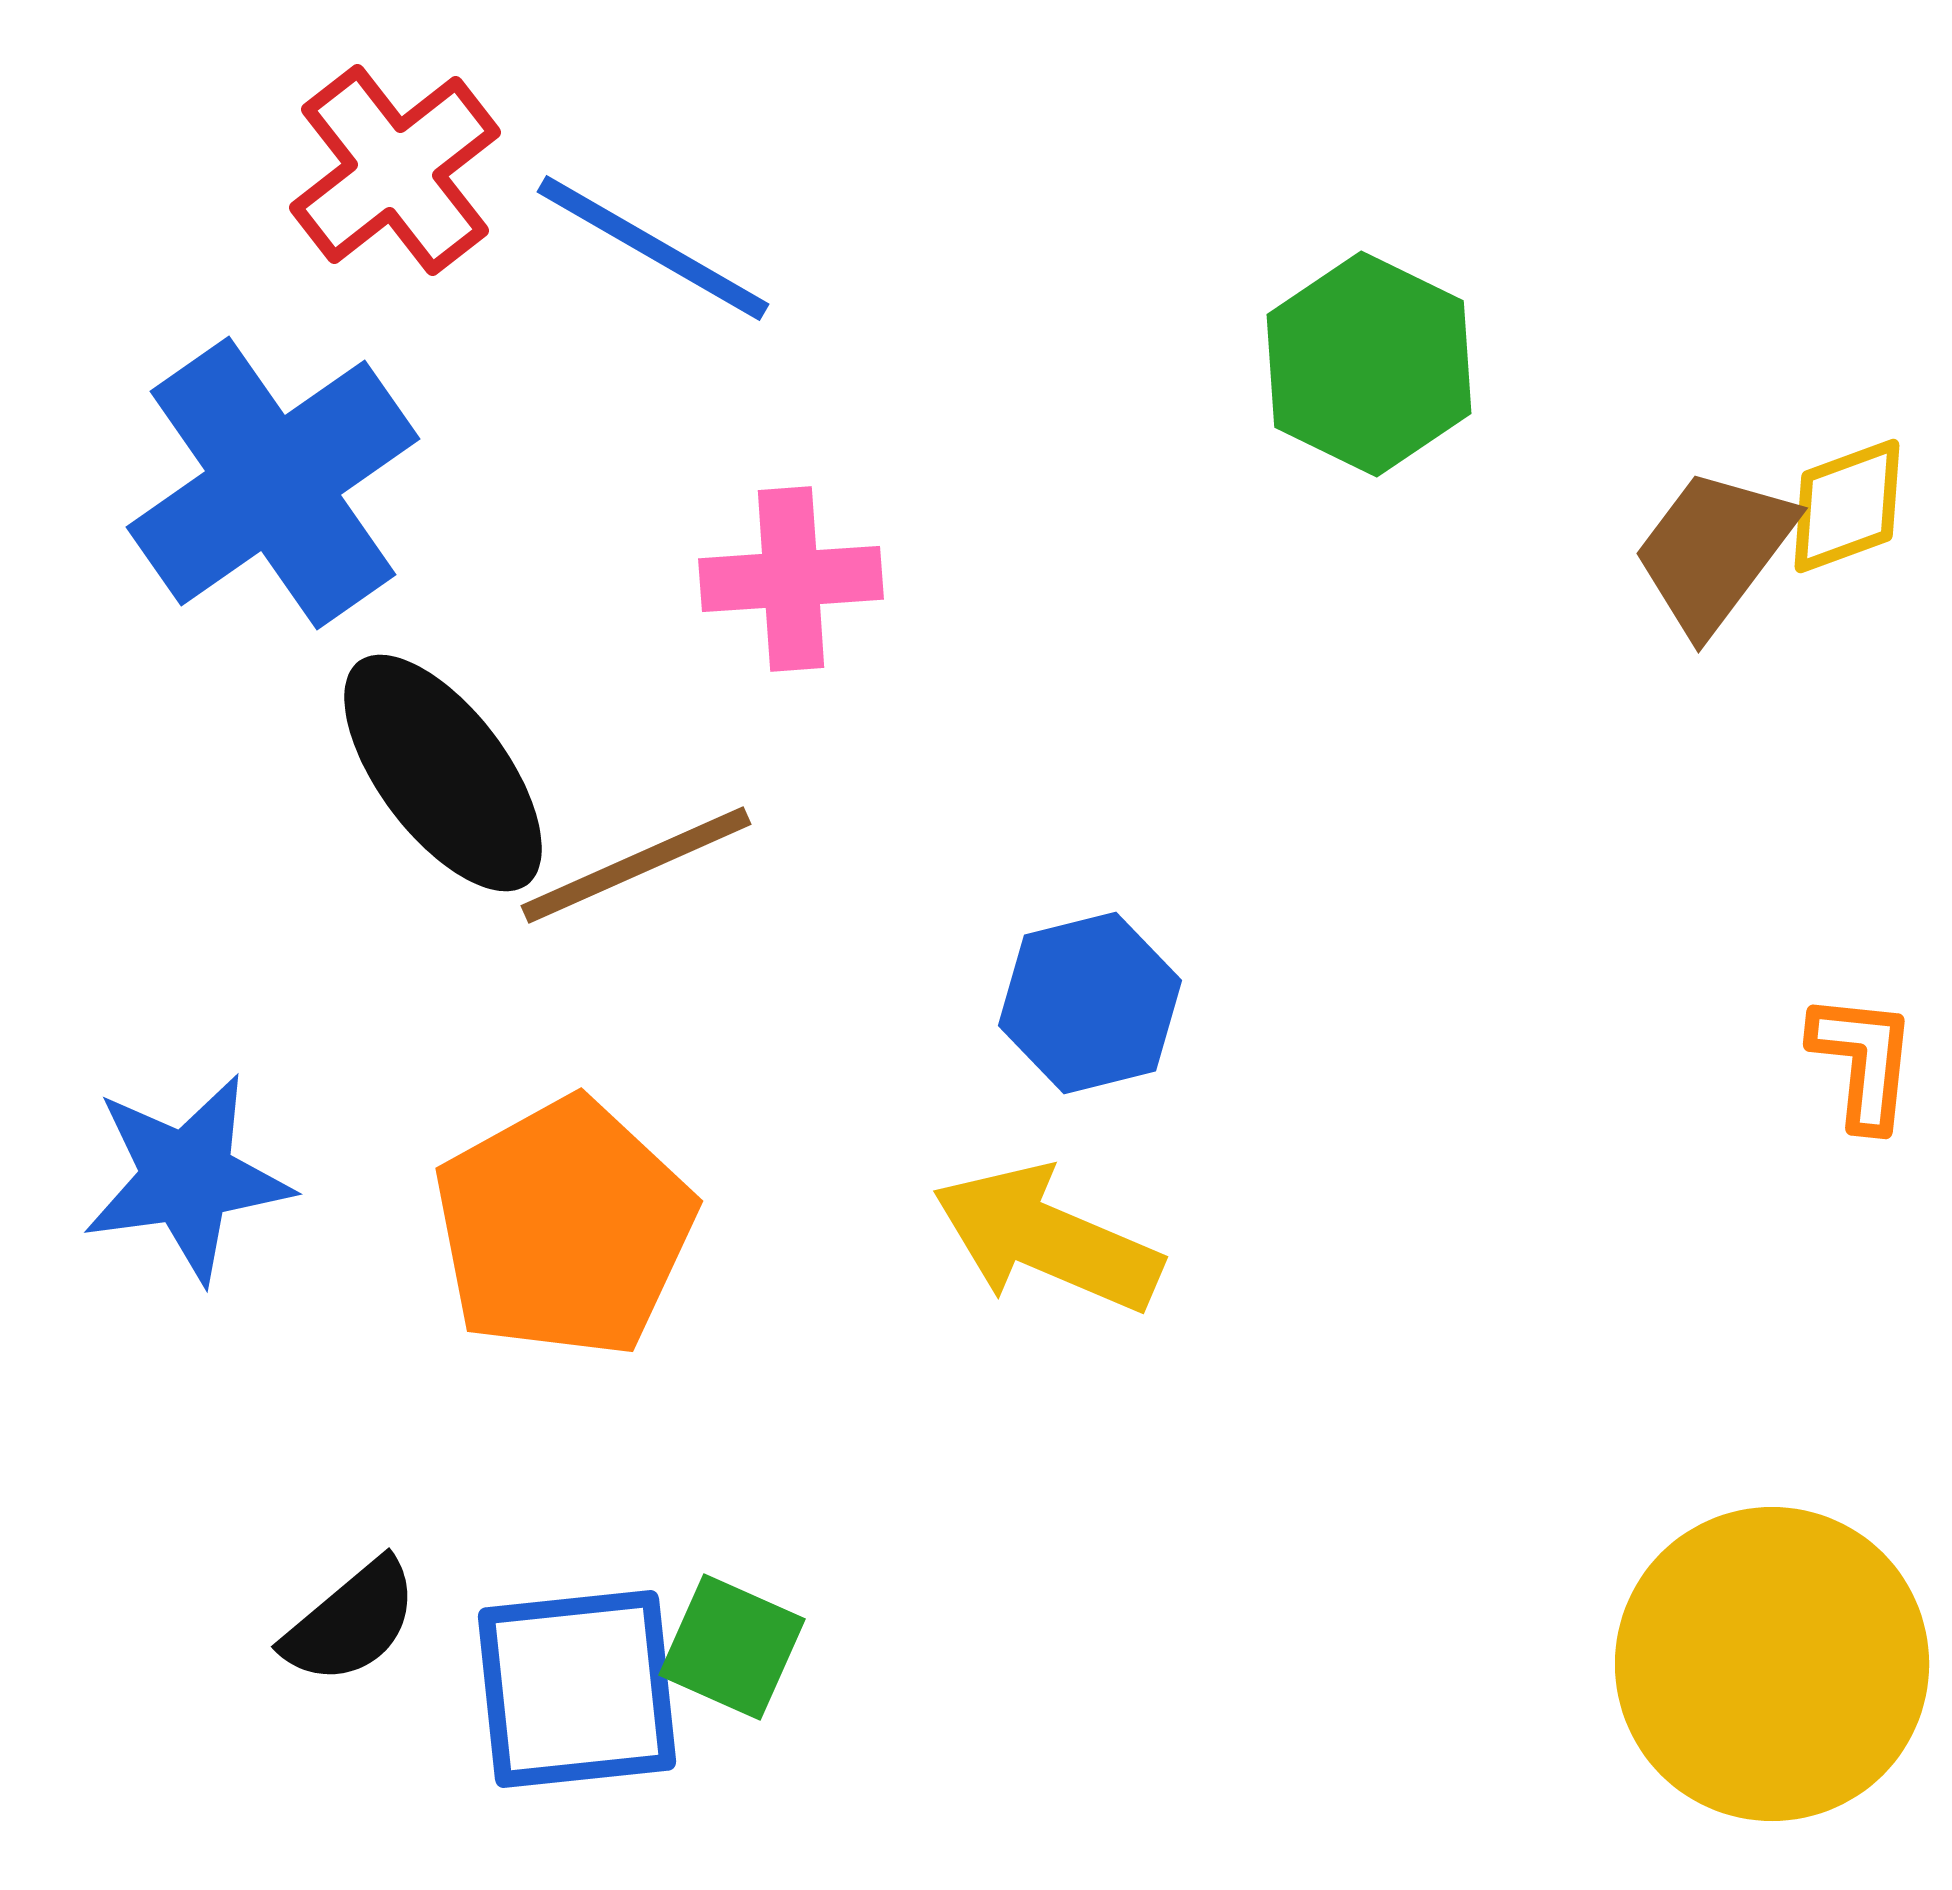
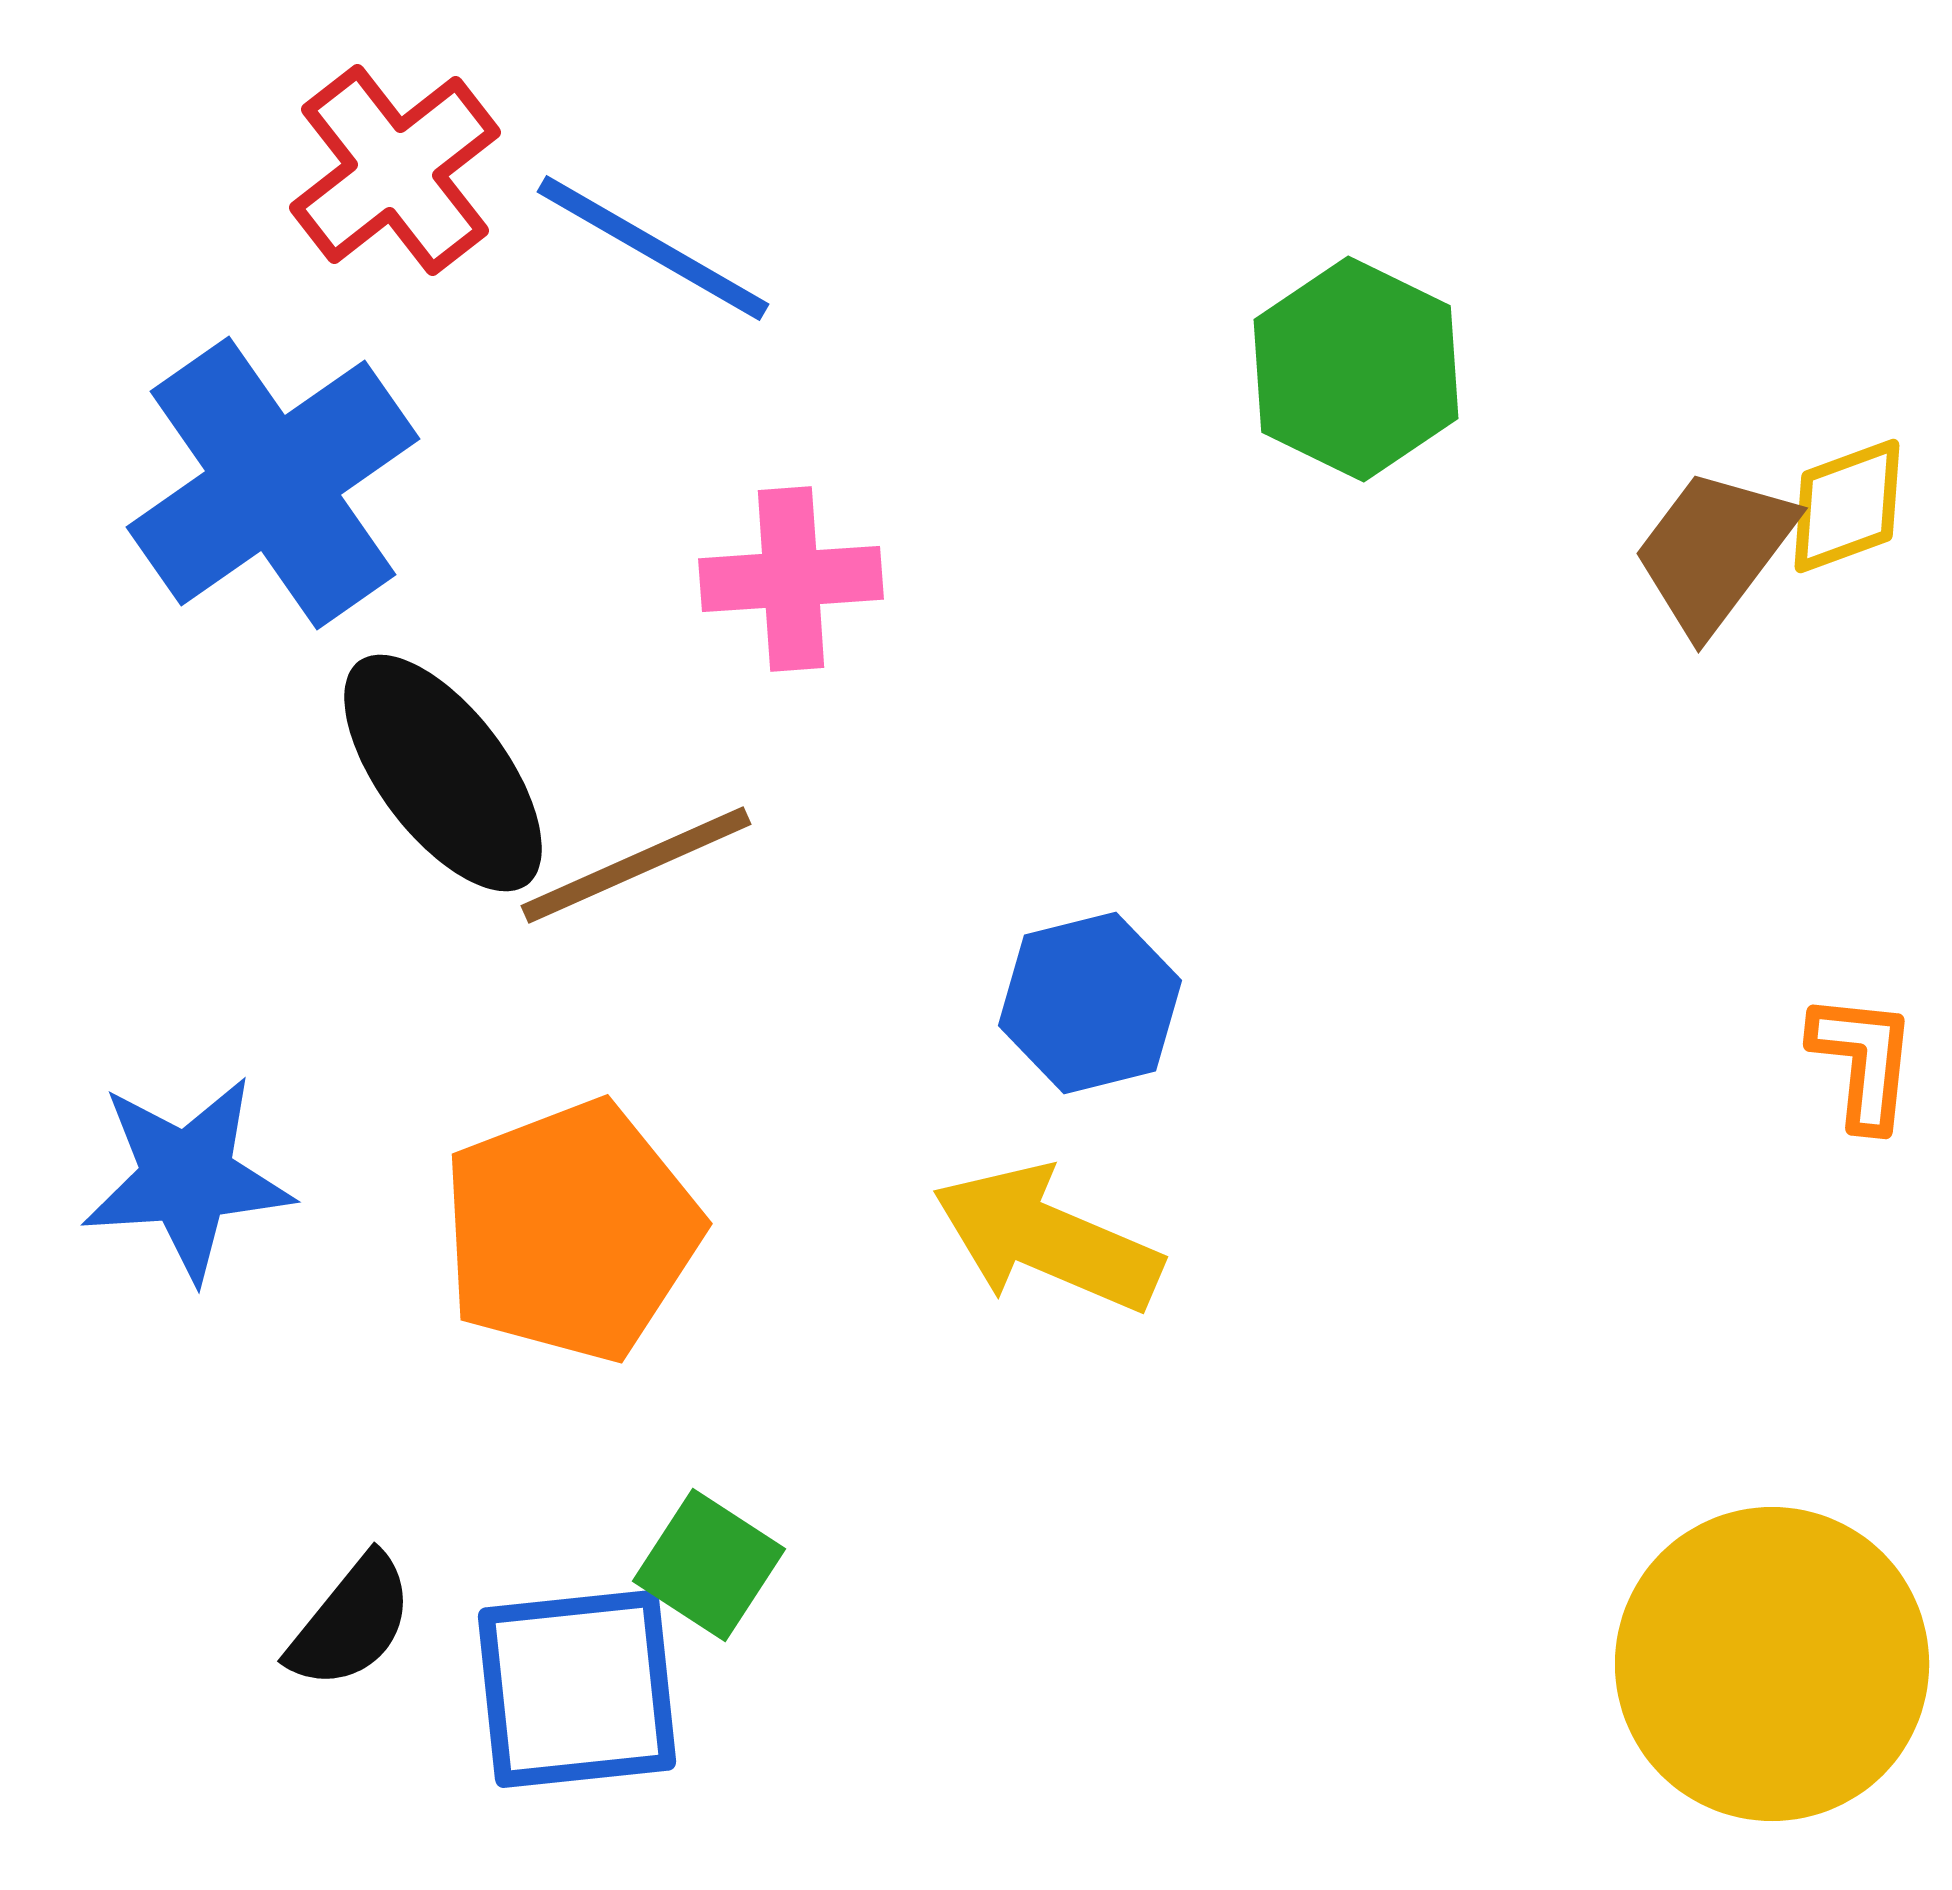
green hexagon: moved 13 px left, 5 px down
blue star: rotated 4 degrees clockwise
orange pentagon: moved 7 px right, 3 px down; rotated 8 degrees clockwise
black semicircle: rotated 11 degrees counterclockwise
green square: moved 23 px left, 82 px up; rotated 9 degrees clockwise
